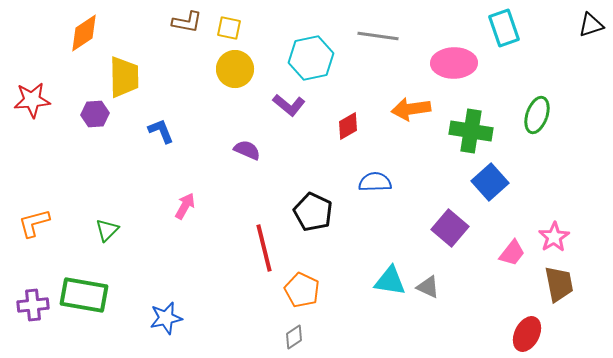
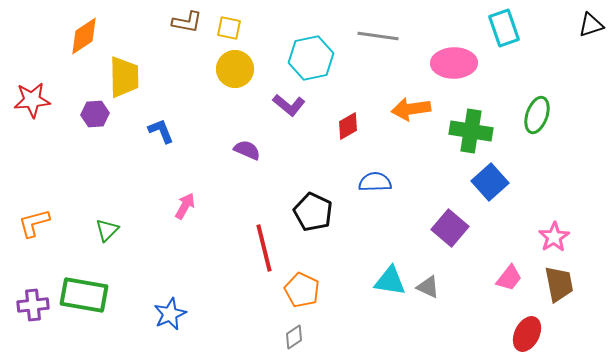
orange diamond: moved 3 px down
pink trapezoid: moved 3 px left, 25 px down
blue star: moved 4 px right, 4 px up; rotated 12 degrees counterclockwise
